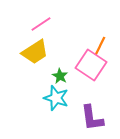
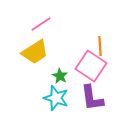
orange line: rotated 30 degrees counterclockwise
pink square: moved 1 px down
purple L-shape: moved 20 px up
